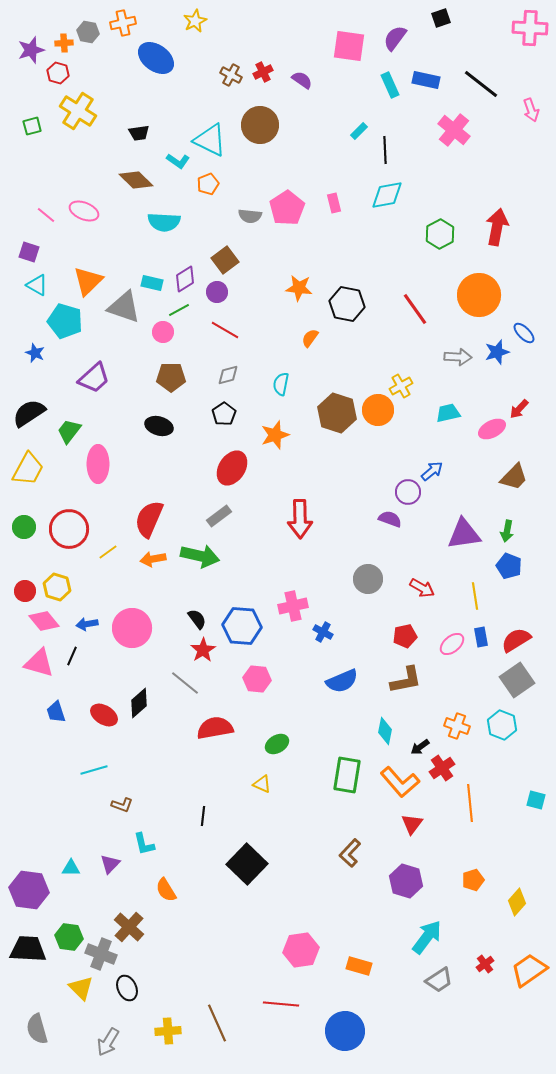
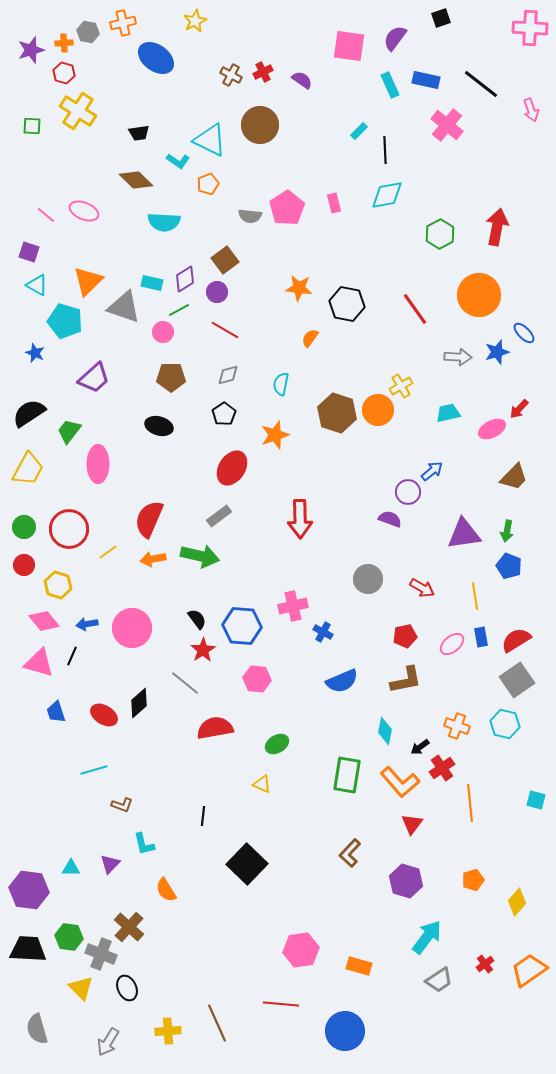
red hexagon at (58, 73): moved 6 px right
green square at (32, 126): rotated 18 degrees clockwise
pink cross at (454, 130): moved 7 px left, 5 px up
yellow hexagon at (57, 587): moved 1 px right, 2 px up
red circle at (25, 591): moved 1 px left, 26 px up
cyan hexagon at (502, 725): moved 3 px right, 1 px up; rotated 8 degrees counterclockwise
